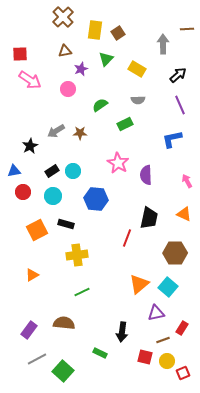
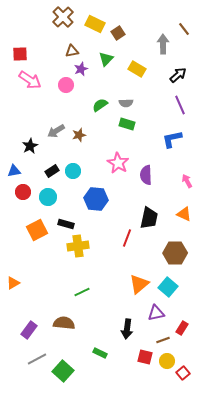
brown line at (187, 29): moved 3 px left; rotated 56 degrees clockwise
yellow rectangle at (95, 30): moved 6 px up; rotated 72 degrees counterclockwise
brown triangle at (65, 51): moved 7 px right
pink circle at (68, 89): moved 2 px left, 4 px up
gray semicircle at (138, 100): moved 12 px left, 3 px down
green rectangle at (125, 124): moved 2 px right; rotated 42 degrees clockwise
brown star at (80, 133): moved 1 px left, 2 px down; rotated 16 degrees counterclockwise
cyan circle at (53, 196): moved 5 px left, 1 px down
yellow cross at (77, 255): moved 1 px right, 9 px up
orange triangle at (32, 275): moved 19 px left, 8 px down
black arrow at (122, 332): moved 5 px right, 3 px up
red square at (183, 373): rotated 16 degrees counterclockwise
